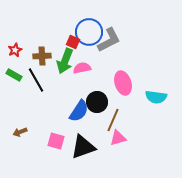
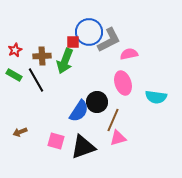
red square: rotated 24 degrees counterclockwise
pink semicircle: moved 47 px right, 14 px up
